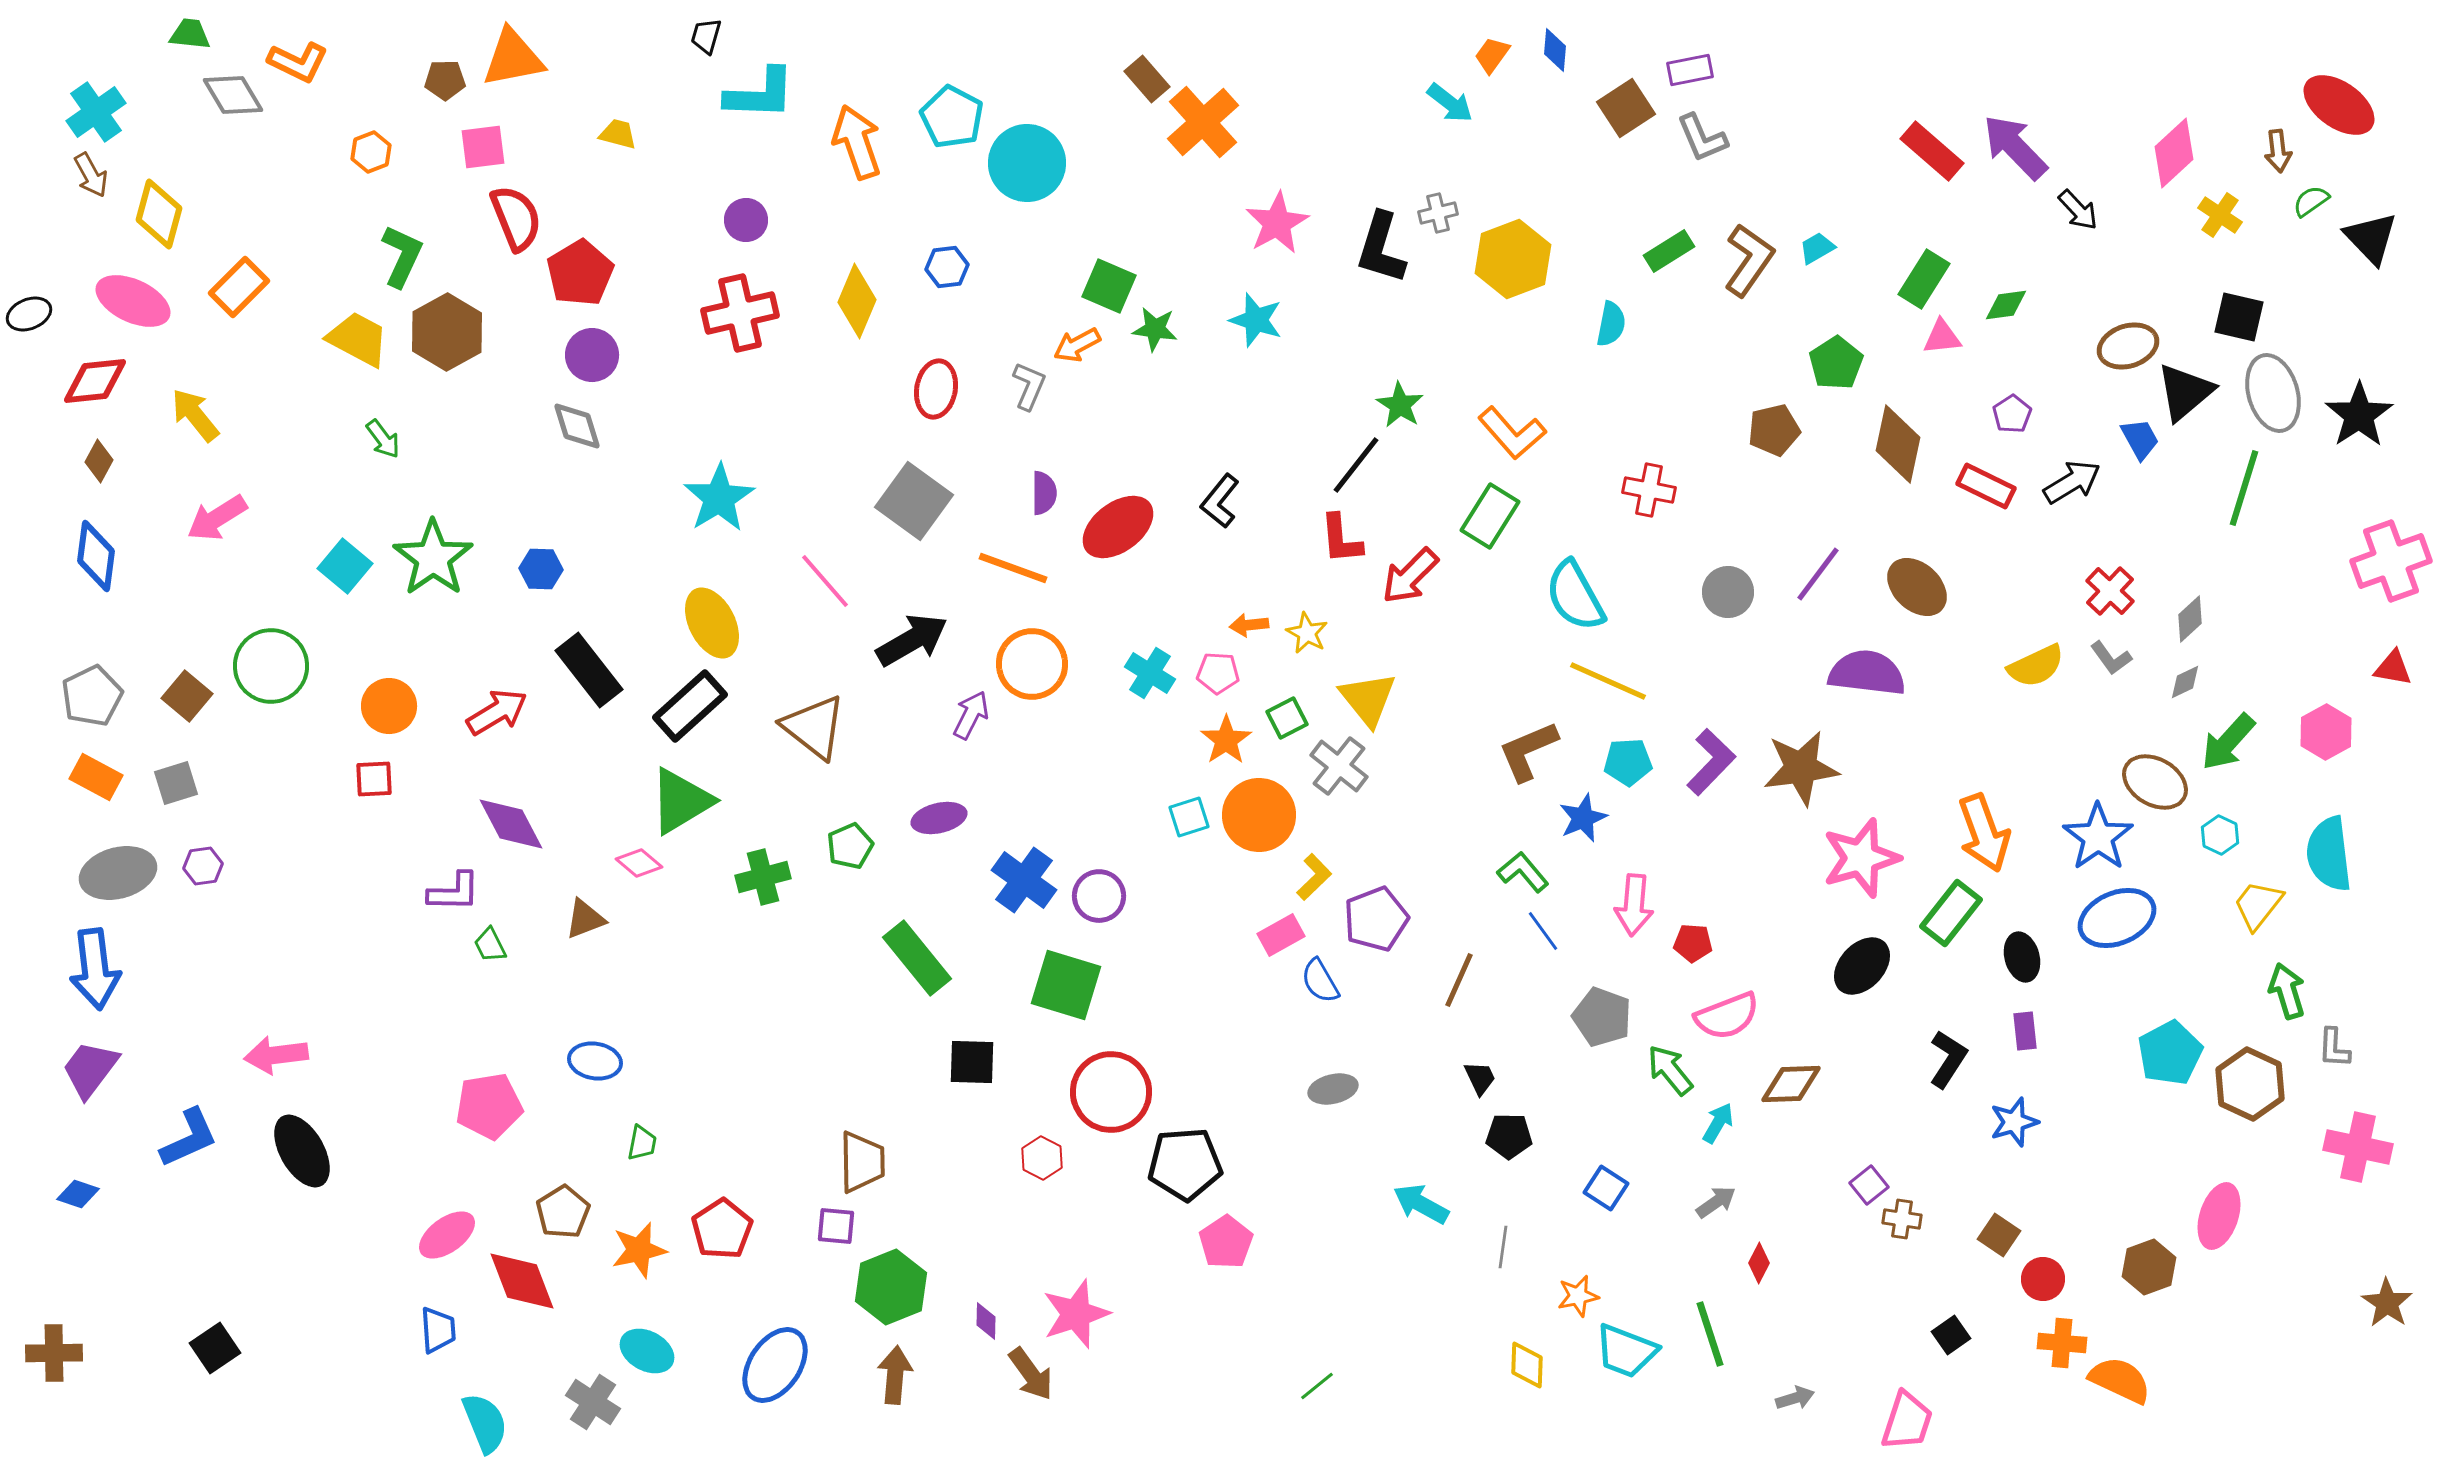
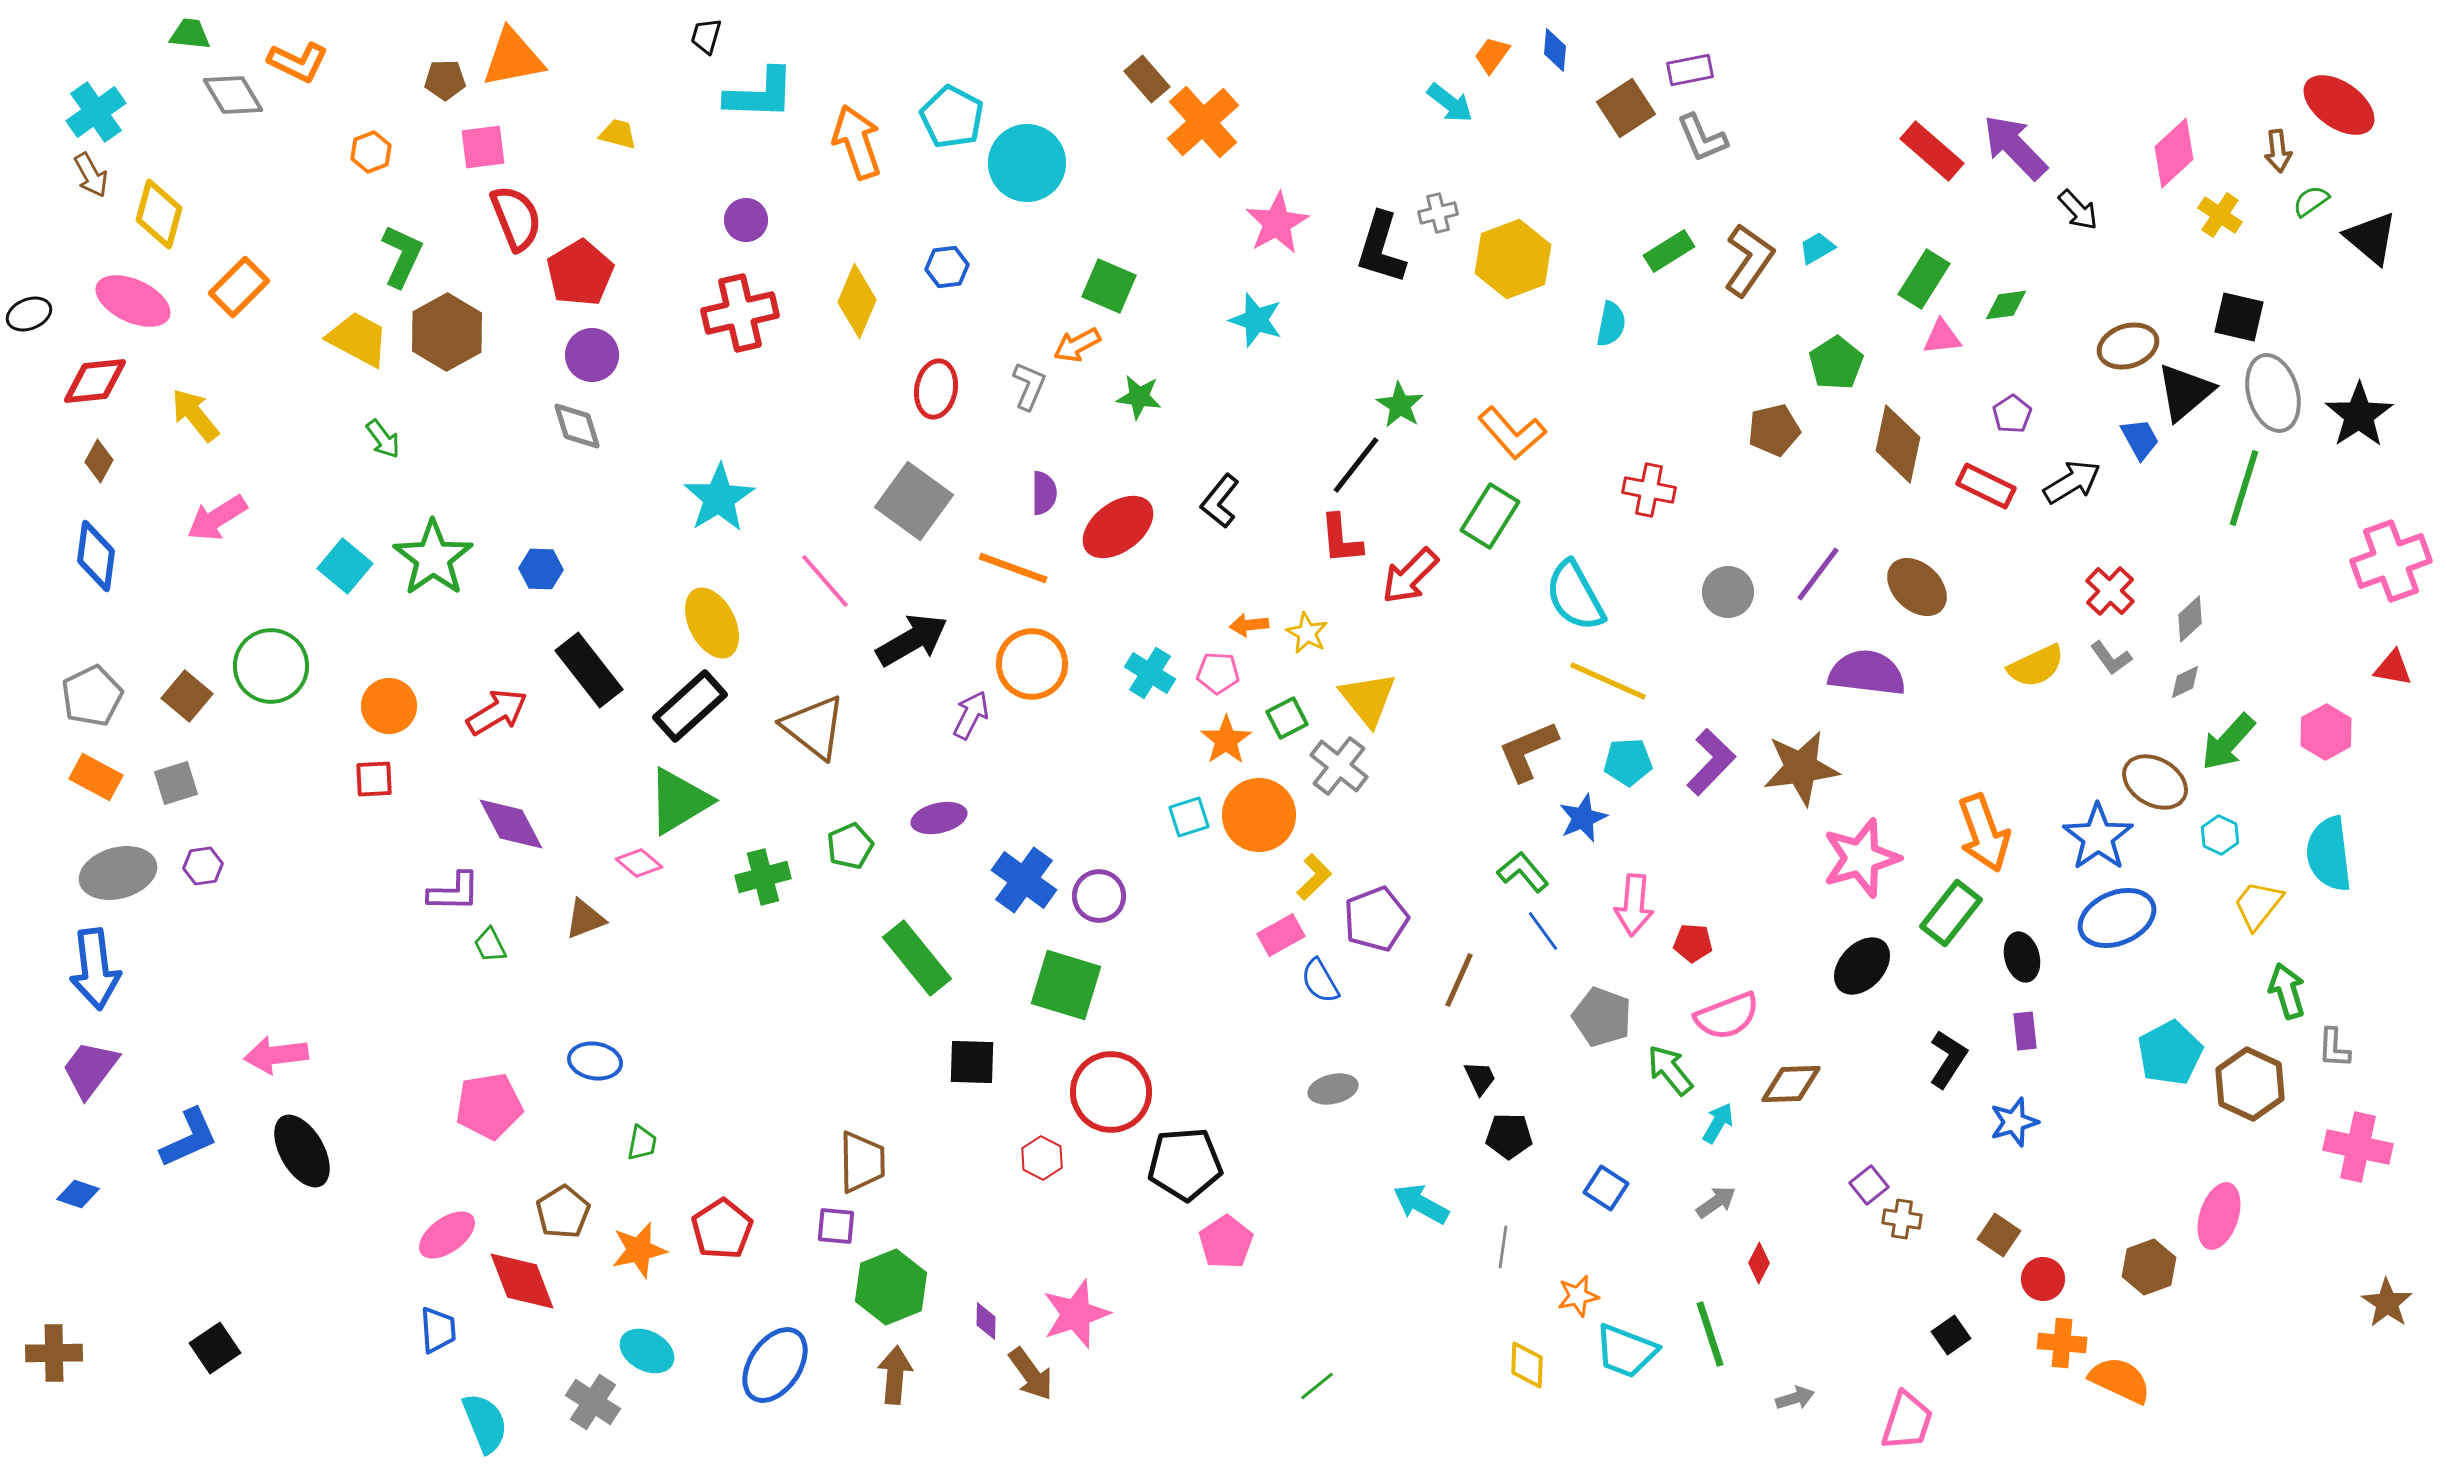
black triangle at (2371, 238): rotated 6 degrees counterclockwise
green star at (1155, 329): moved 16 px left, 68 px down
green triangle at (681, 801): moved 2 px left
